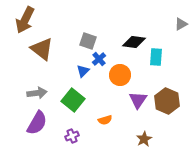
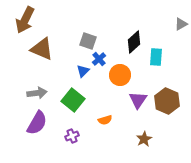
black diamond: rotated 50 degrees counterclockwise
brown triangle: rotated 15 degrees counterclockwise
